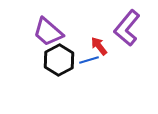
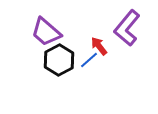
purple trapezoid: moved 2 px left
blue line: rotated 24 degrees counterclockwise
